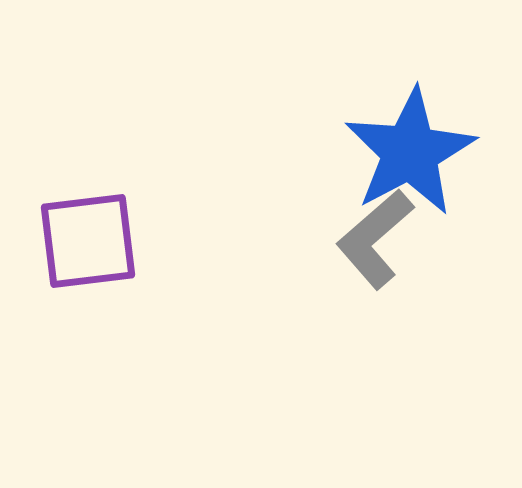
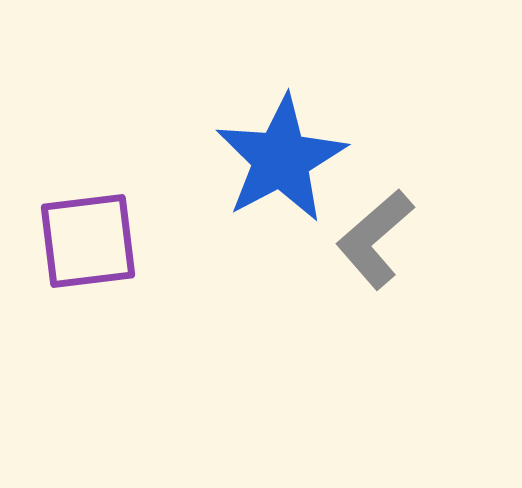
blue star: moved 129 px left, 7 px down
